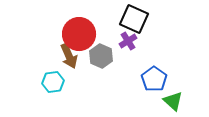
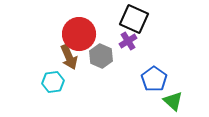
brown arrow: moved 1 px down
